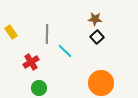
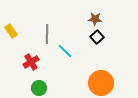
yellow rectangle: moved 1 px up
